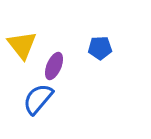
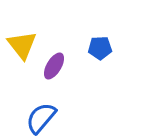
purple ellipse: rotated 8 degrees clockwise
blue semicircle: moved 3 px right, 19 px down
